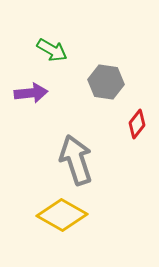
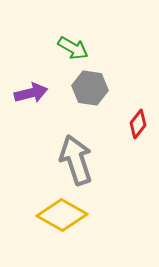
green arrow: moved 21 px right, 2 px up
gray hexagon: moved 16 px left, 6 px down
purple arrow: rotated 8 degrees counterclockwise
red diamond: moved 1 px right
